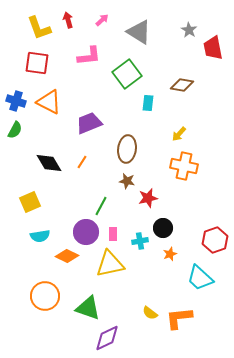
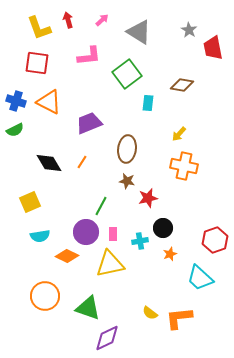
green semicircle: rotated 36 degrees clockwise
